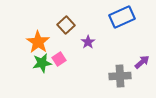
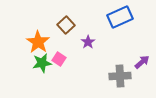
blue rectangle: moved 2 px left
pink square: rotated 24 degrees counterclockwise
